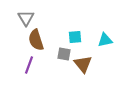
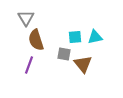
cyan triangle: moved 10 px left, 3 px up
